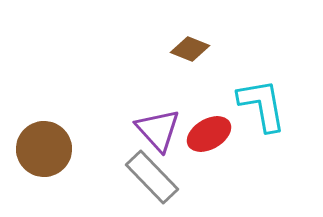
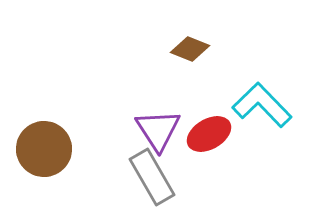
cyan L-shape: rotated 34 degrees counterclockwise
purple triangle: rotated 9 degrees clockwise
gray rectangle: rotated 14 degrees clockwise
